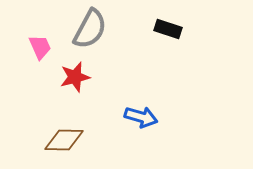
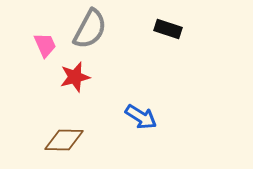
pink trapezoid: moved 5 px right, 2 px up
blue arrow: rotated 16 degrees clockwise
